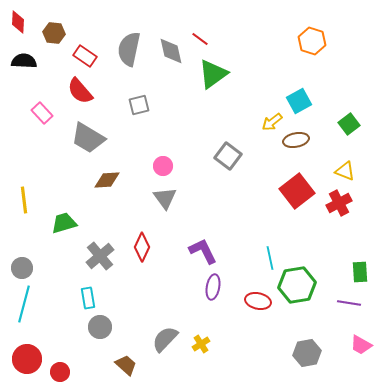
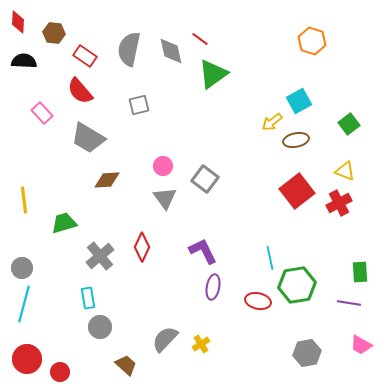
gray square at (228, 156): moved 23 px left, 23 px down
